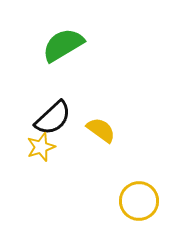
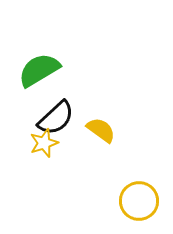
green semicircle: moved 24 px left, 25 px down
black semicircle: moved 3 px right
yellow star: moved 3 px right, 4 px up
